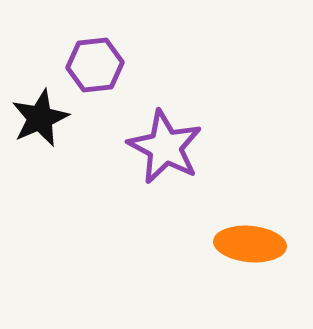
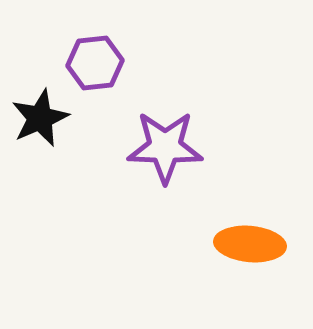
purple hexagon: moved 2 px up
purple star: rotated 26 degrees counterclockwise
